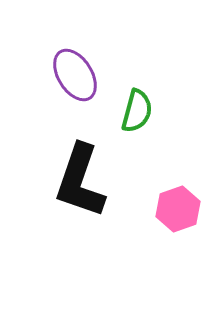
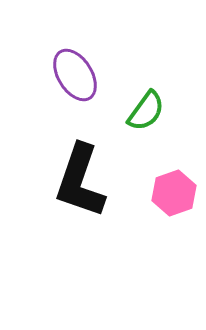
green semicircle: moved 9 px right; rotated 21 degrees clockwise
pink hexagon: moved 4 px left, 16 px up
